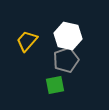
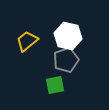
yellow trapezoid: rotated 10 degrees clockwise
